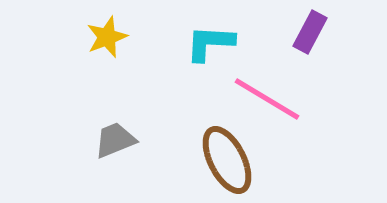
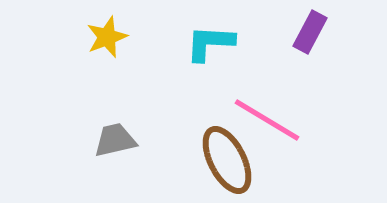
pink line: moved 21 px down
gray trapezoid: rotated 9 degrees clockwise
